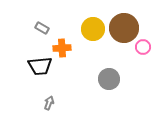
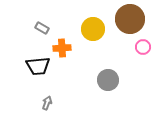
brown circle: moved 6 px right, 9 px up
black trapezoid: moved 2 px left
gray circle: moved 1 px left, 1 px down
gray arrow: moved 2 px left
